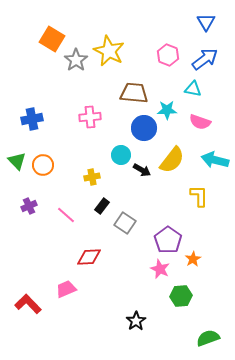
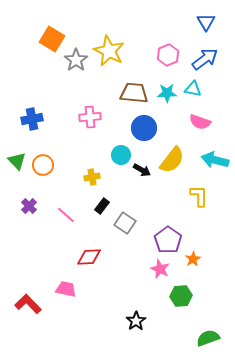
pink hexagon: rotated 15 degrees clockwise
cyan star: moved 17 px up
purple cross: rotated 21 degrees counterclockwise
pink trapezoid: rotated 35 degrees clockwise
